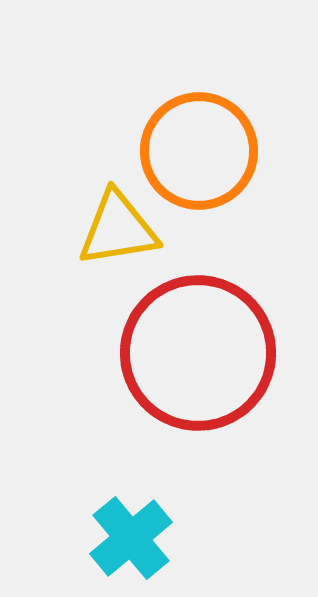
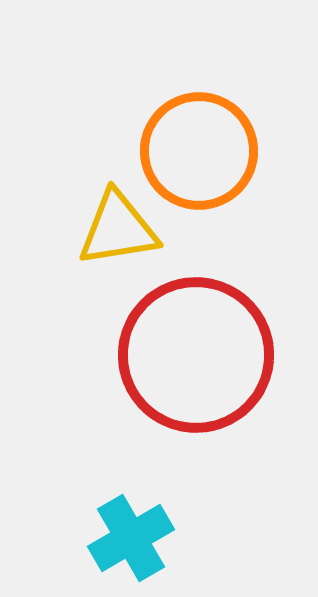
red circle: moved 2 px left, 2 px down
cyan cross: rotated 10 degrees clockwise
